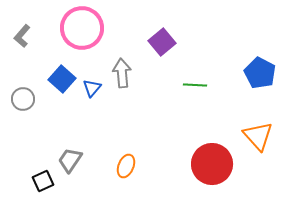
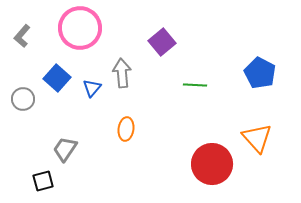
pink circle: moved 2 px left
blue square: moved 5 px left, 1 px up
orange triangle: moved 1 px left, 2 px down
gray trapezoid: moved 5 px left, 11 px up
orange ellipse: moved 37 px up; rotated 15 degrees counterclockwise
black square: rotated 10 degrees clockwise
